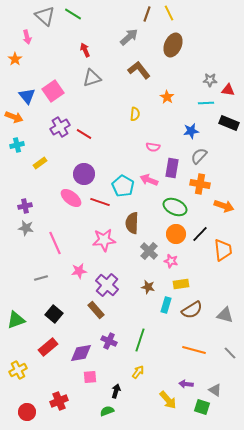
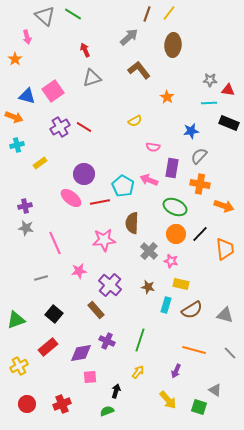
yellow line at (169, 13): rotated 63 degrees clockwise
brown ellipse at (173, 45): rotated 20 degrees counterclockwise
blue triangle at (27, 96): rotated 36 degrees counterclockwise
cyan line at (206, 103): moved 3 px right
yellow semicircle at (135, 114): moved 7 px down; rotated 56 degrees clockwise
red line at (84, 134): moved 7 px up
red line at (100, 202): rotated 30 degrees counterclockwise
orange trapezoid at (223, 250): moved 2 px right, 1 px up
yellow rectangle at (181, 284): rotated 21 degrees clockwise
purple cross at (107, 285): moved 3 px right
purple cross at (109, 341): moved 2 px left
yellow cross at (18, 370): moved 1 px right, 4 px up
purple arrow at (186, 384): moved 10 px left, 13 px up; rotated 72 degrees counterclockwise
red cross at (59, 401): moved 3 px right, 3 px down
green square at (202, 407): moved 3 px left
red circle at (27, 412): moved 8 px up
